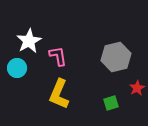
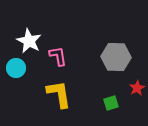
white star: rotated 15 degrees counterclockwise
gray hexagon: rotated 16 degrees clockwise
cyan circle: moved 1 px left
yellow L-shape: rotated 148 degrees clockwise
